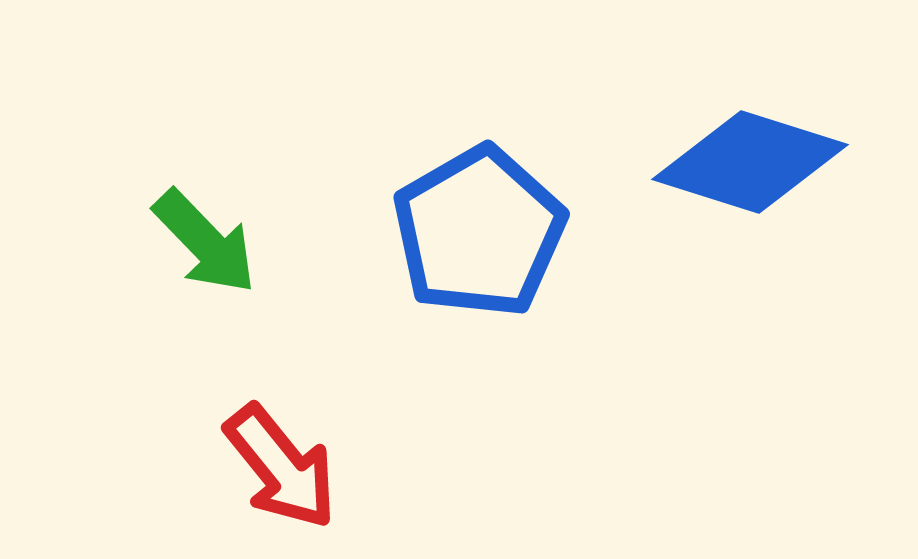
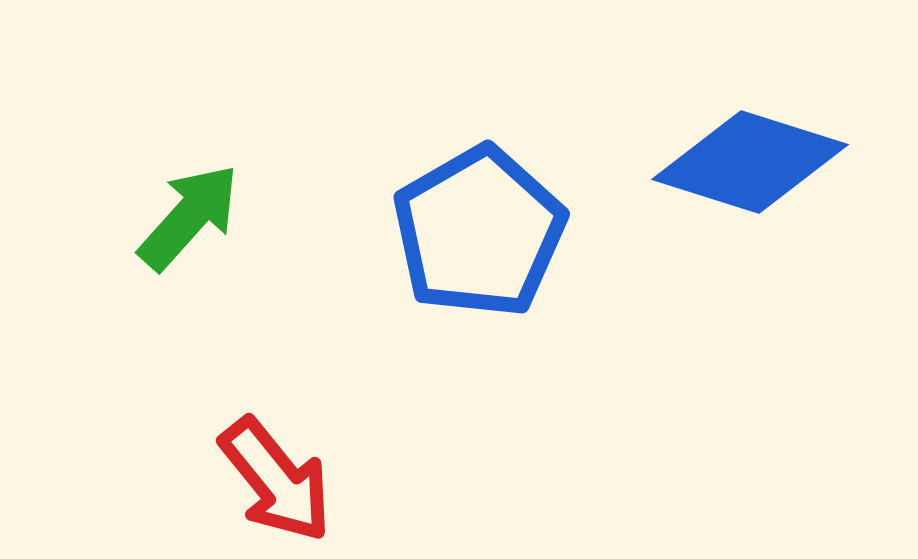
green arrow: moved 16 px left, 25 px up; rotated 94 degrees counterclockwise
red arrow: moved 5 px left, 13 px down
